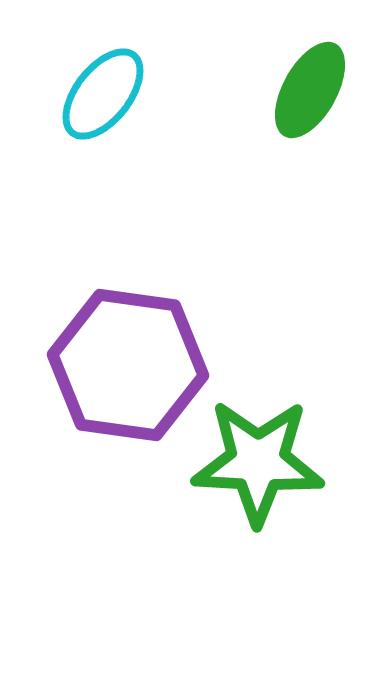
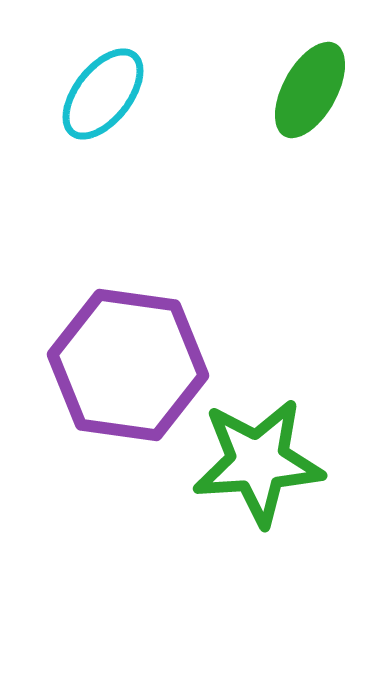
green star: rotated 7 degrees counterclockwise
